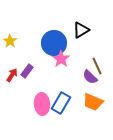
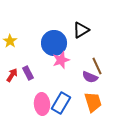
pink star: moved 1 px down; rotated 18 degrees clockwise
purple rectangle: moved 1 px right, 2 px down; rotated 64 degrees counterclockwise
purple semicircle: rotated 21 degrees counterclockwise
orange trapezoid: rotated 130 degrees counterclockwise
